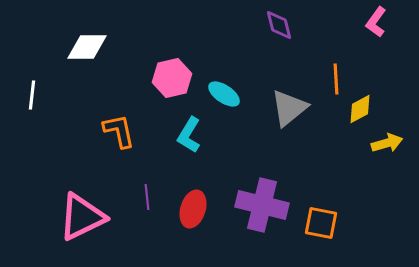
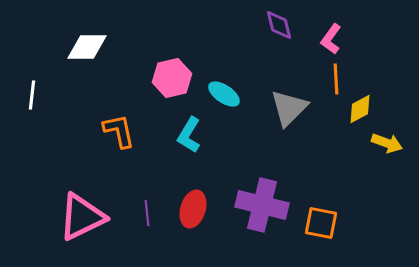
pink L-shape: moved 45 px left, 17 px down
gray triangle: rotated 6 degrees counterclockwise
yellow arrow: rotated 36 degrees clockwise
purple line: moved 16 px down
